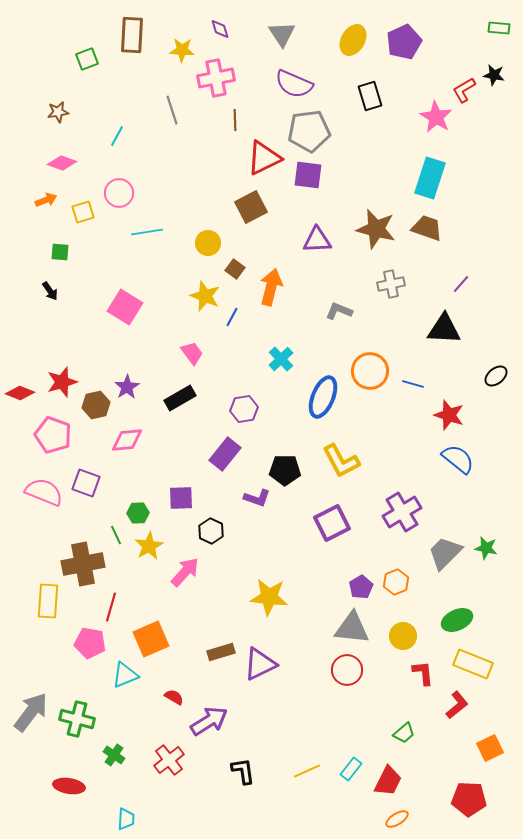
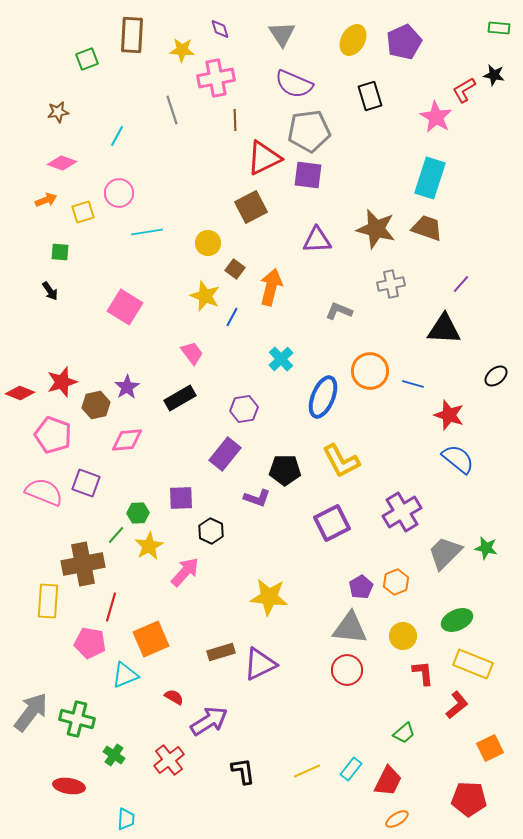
green line at (116, 535): rotated 66 degrees clockwise
gray triangle at (352, 628): moved 2 px left
